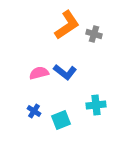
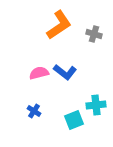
orange L-shape: moved 8 px left
cyan square: moved 13 px right
